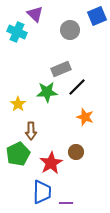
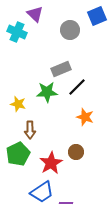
yellow star: rotated 21 degrees counterclockwise
brown arrow: moved 1 px left, 1 px up
blue trapezoid: rotated 55 degrees clockwise
